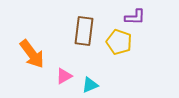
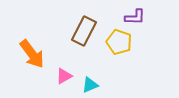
brown rectangle: rotated 20 degrees clockwise
